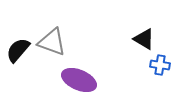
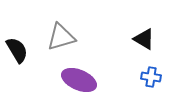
gray triangle: moved 9 px right, 5 px up; rotated 36 degrees counterclockwise
black semicircle: moved 1 px left; rotated 108 degrees clockwise
blue cross: moved 9 px left, 12 px down
